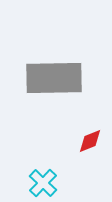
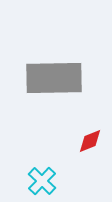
cyan cross: moved 1 px left, 2 px up
